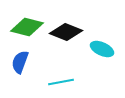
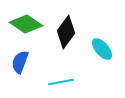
green diamond: moved 1 px left, 3 px up; rotated 20 degrees clockwise
black diamond: rotated 76 degrees counterclockwise
cyan ellipse: rotated 25 degrees clockwise
